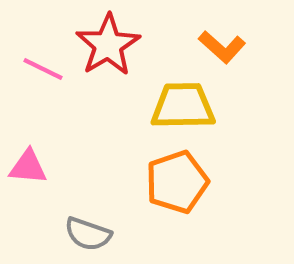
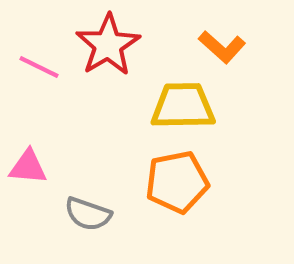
pink line: moved 4 px left, 2 px up
orange pentagon: rotated 8 degrees clockwise
gray semicircle: moved 20 px up
